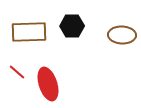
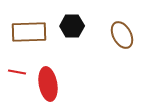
brown ellipse: rotated 60 degrees clockwise
red line: rotated 30 degrees counterclockwise
red ellipse: rotated 8 degrees clockwise
